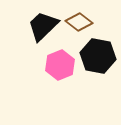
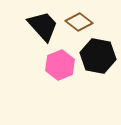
black trapezoid: rotated 92 degrees clockwise
